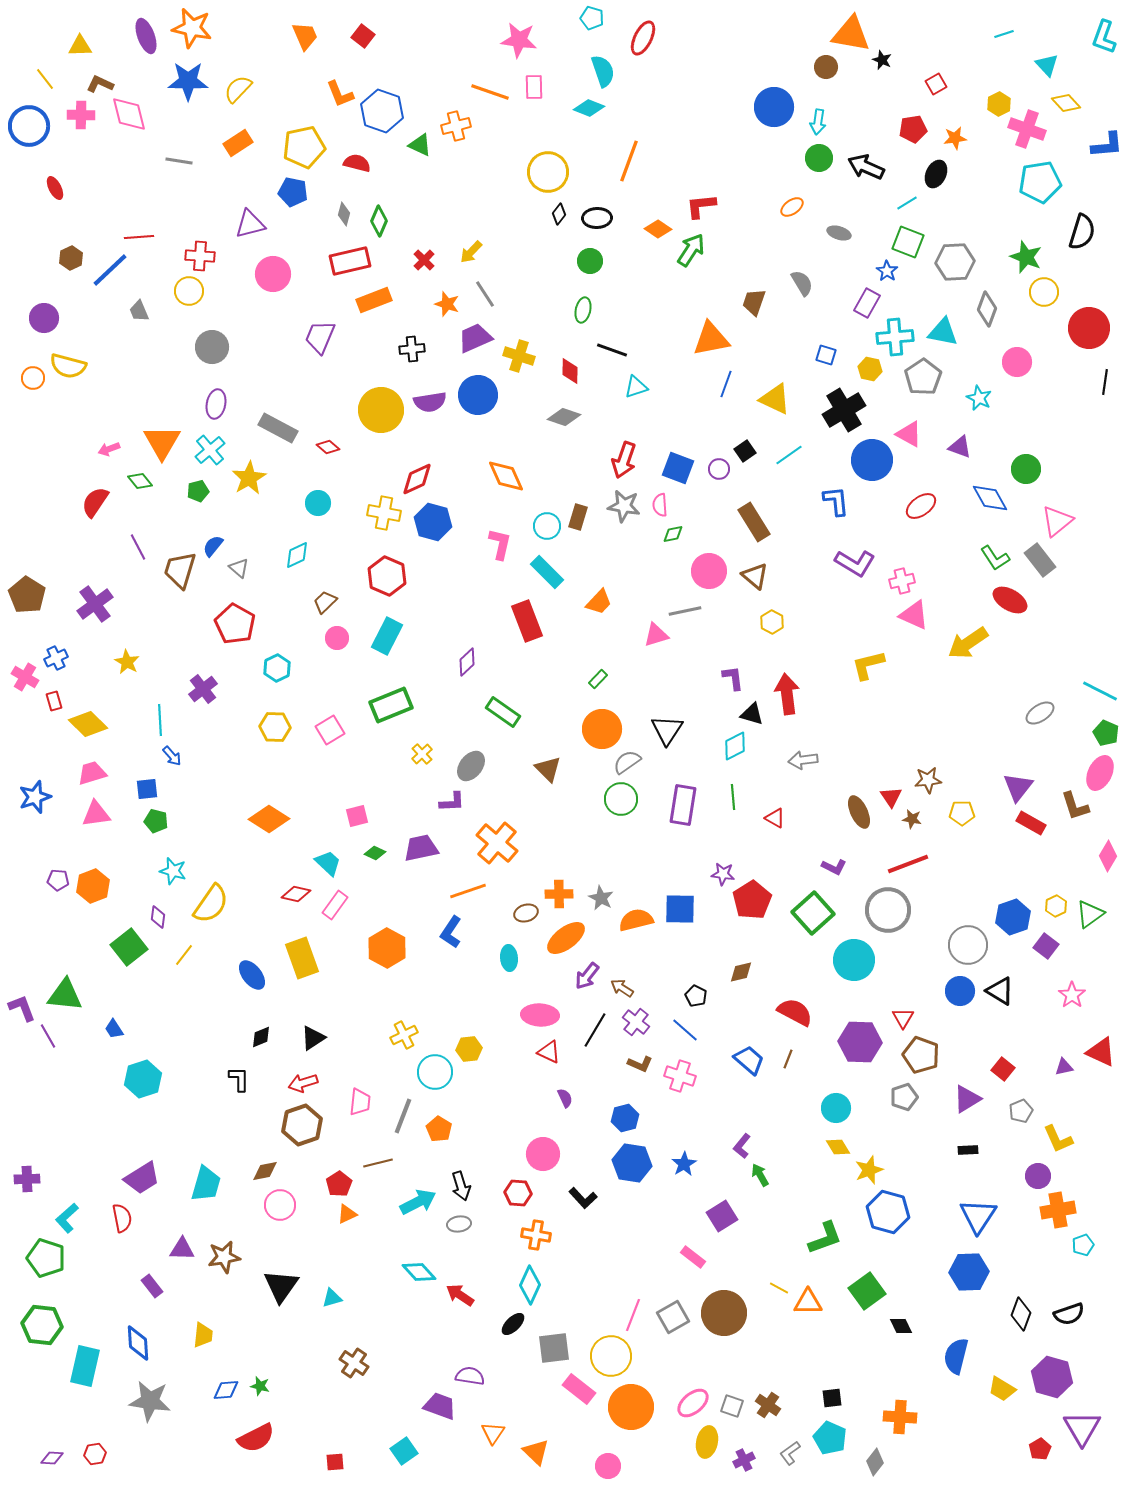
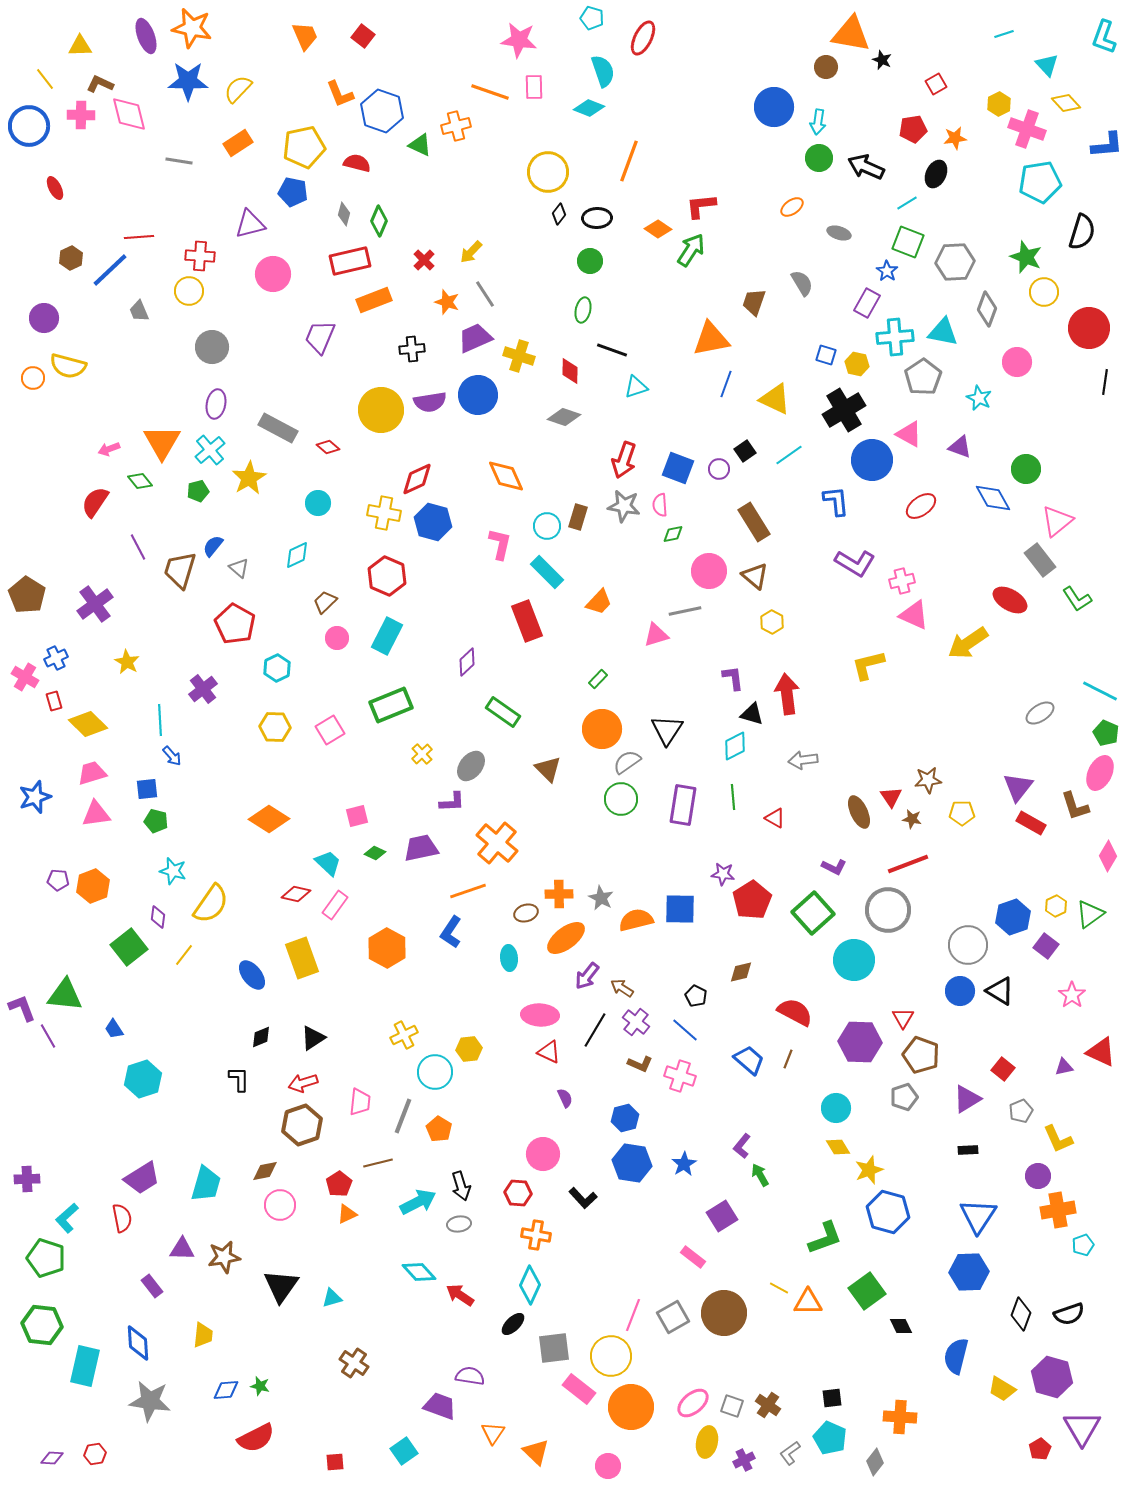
orange star at (447, 304): moved 2 px up
yellow hexagon at (870, 369): moved 13 px left, 5 px up
blue diamond at (990, 498): moved 3 px right
green L-shape at (995, 558): moved 82 px right, 41 px down
